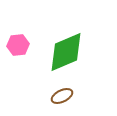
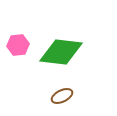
green diamond: moved 5 px left; rotated 30 degrees clockwise
